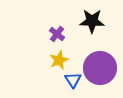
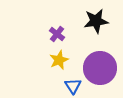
black star: moved 4 px right; rotated 10 degrees counterclockwise
blue triangle: moved 6 px down
